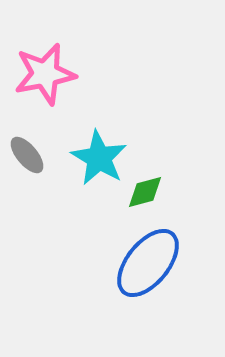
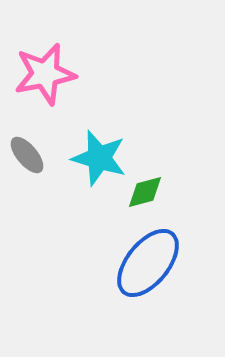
cyan star: rotated 14 degrees counterclockwise
